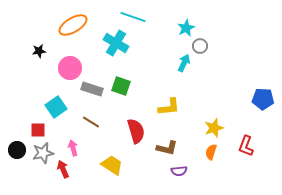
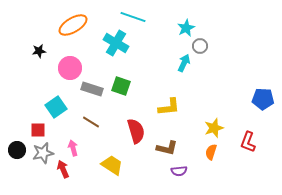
red L-shape: moved 2 px right, 4 px up
